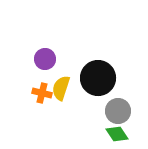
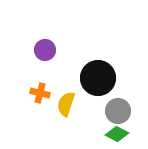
purple circle: moved 9 px up
yellow semicircle: moved 5 px right, 16 px down
orange cross: moved 2 px left
green diamond: rotated 30 degrees counterclockwise
